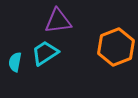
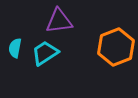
purple triangle: moved 1 px right
cyan semicircle: moved 14 px up
